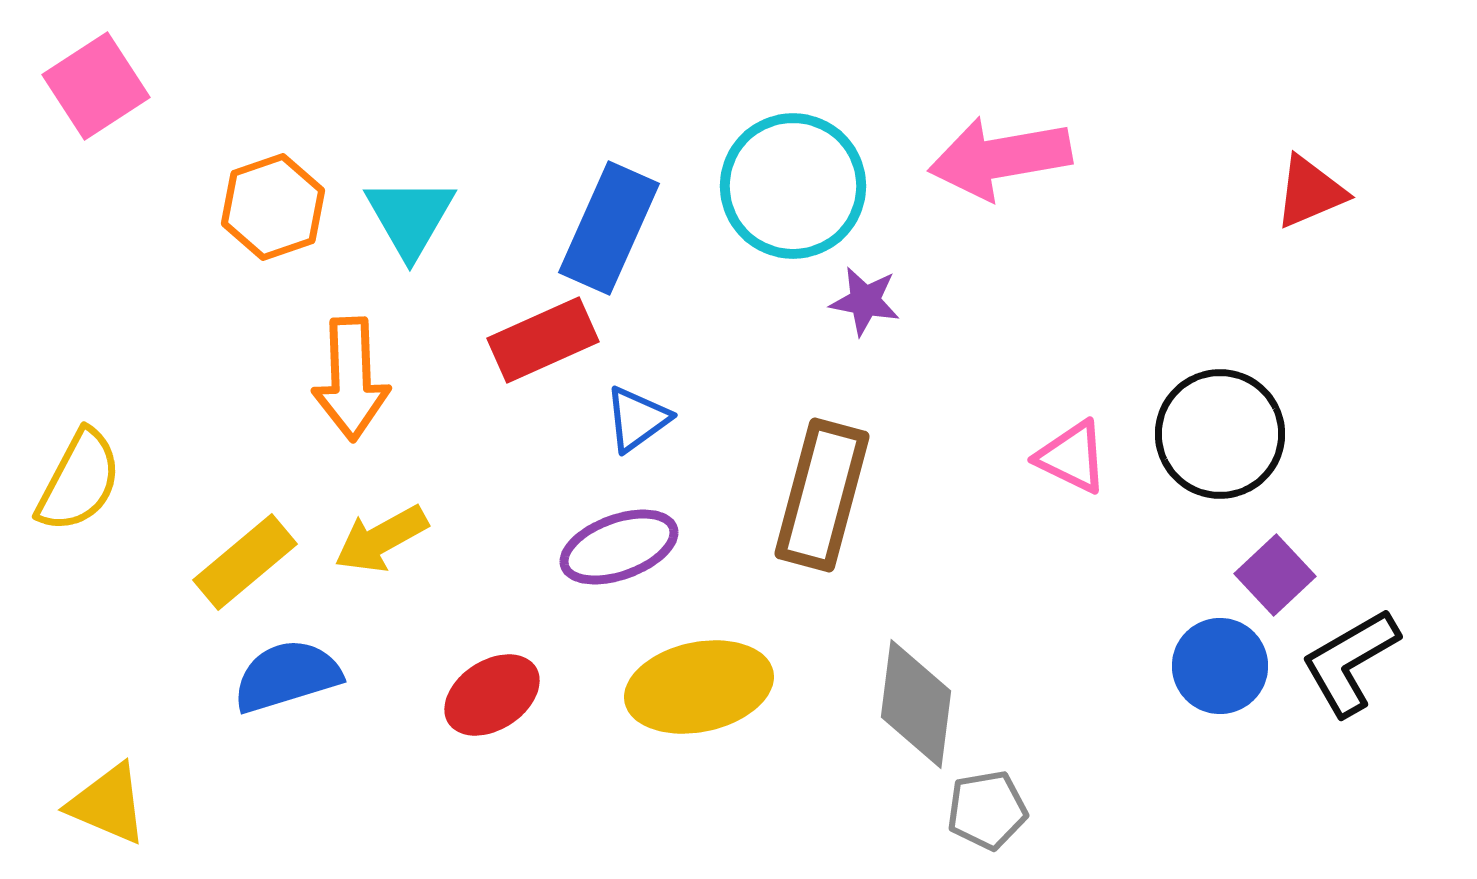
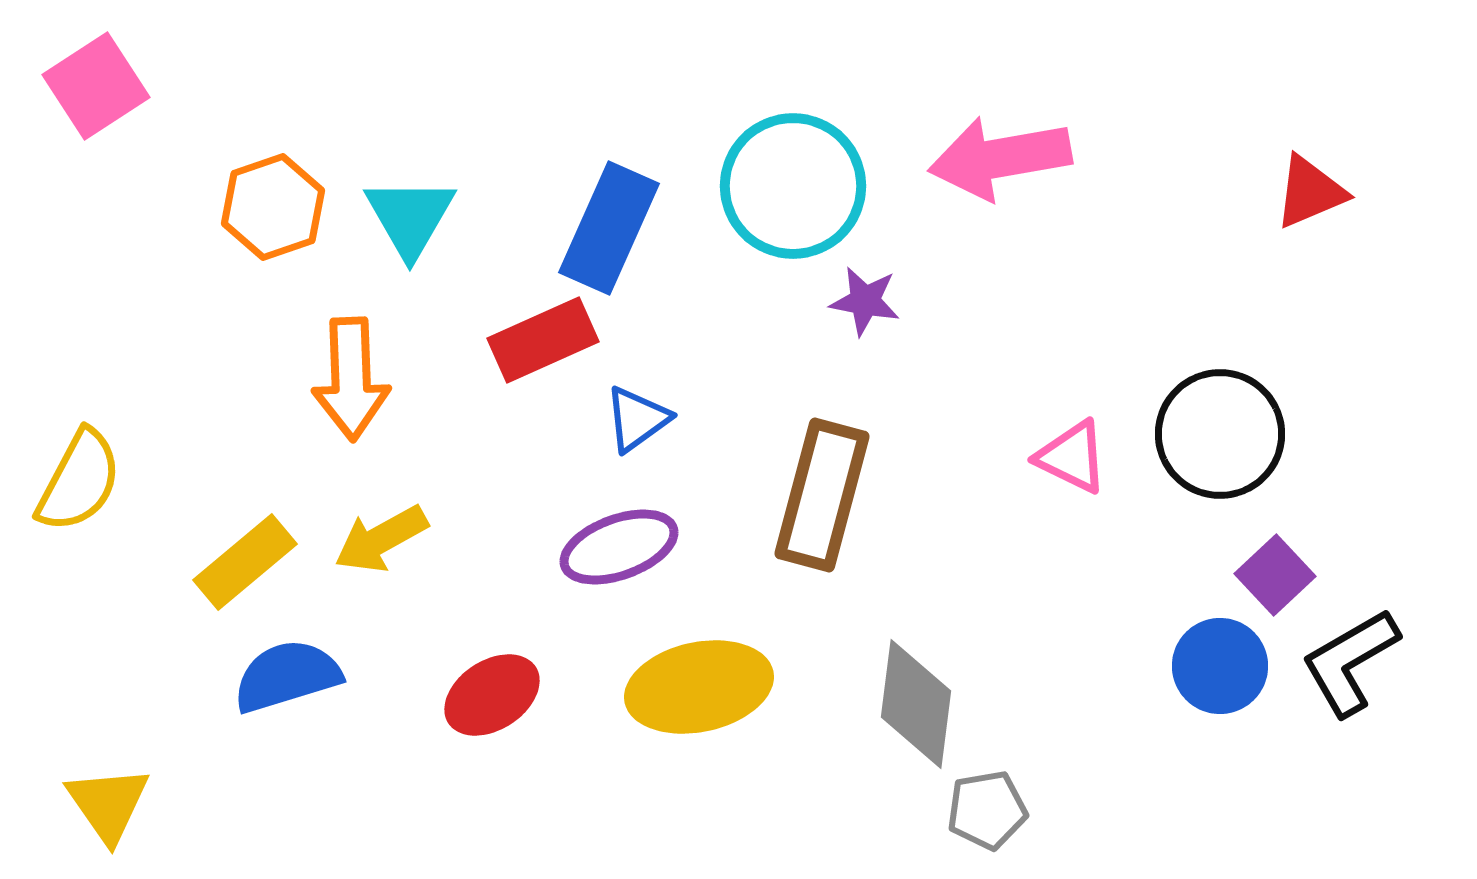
yellow triangle: rotated 32 degrees clockwise
